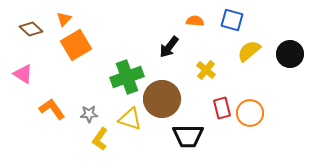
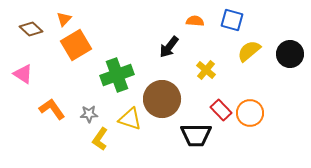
green cross: moved 10 px left, 2 px up
red rectangle: moved 1 px left, 2 px down; rotated 30 degrees counterclockwise
black trapezoid: moved 8 px right, 1 px up
